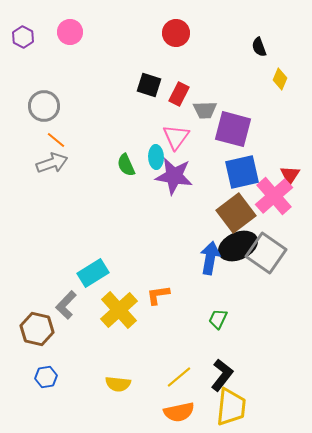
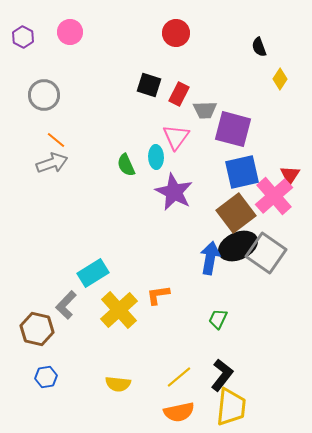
yellow diamond: rotated 10 degrees clockwise
gray circle: moved 11 px up
purple star: moved 16 px down; rotated 18 degrees clockwise
